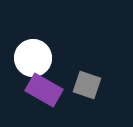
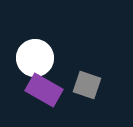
white circle: moved 2 px right
